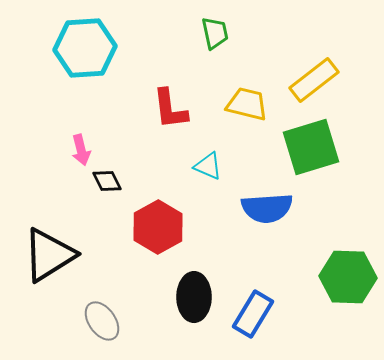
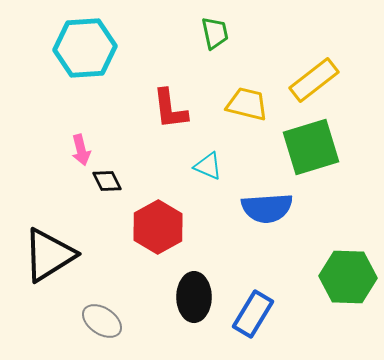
gray ellipse: rotated 21 degrees counterclockwise
